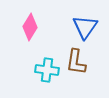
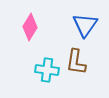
blue triangle: moved 2 px up
